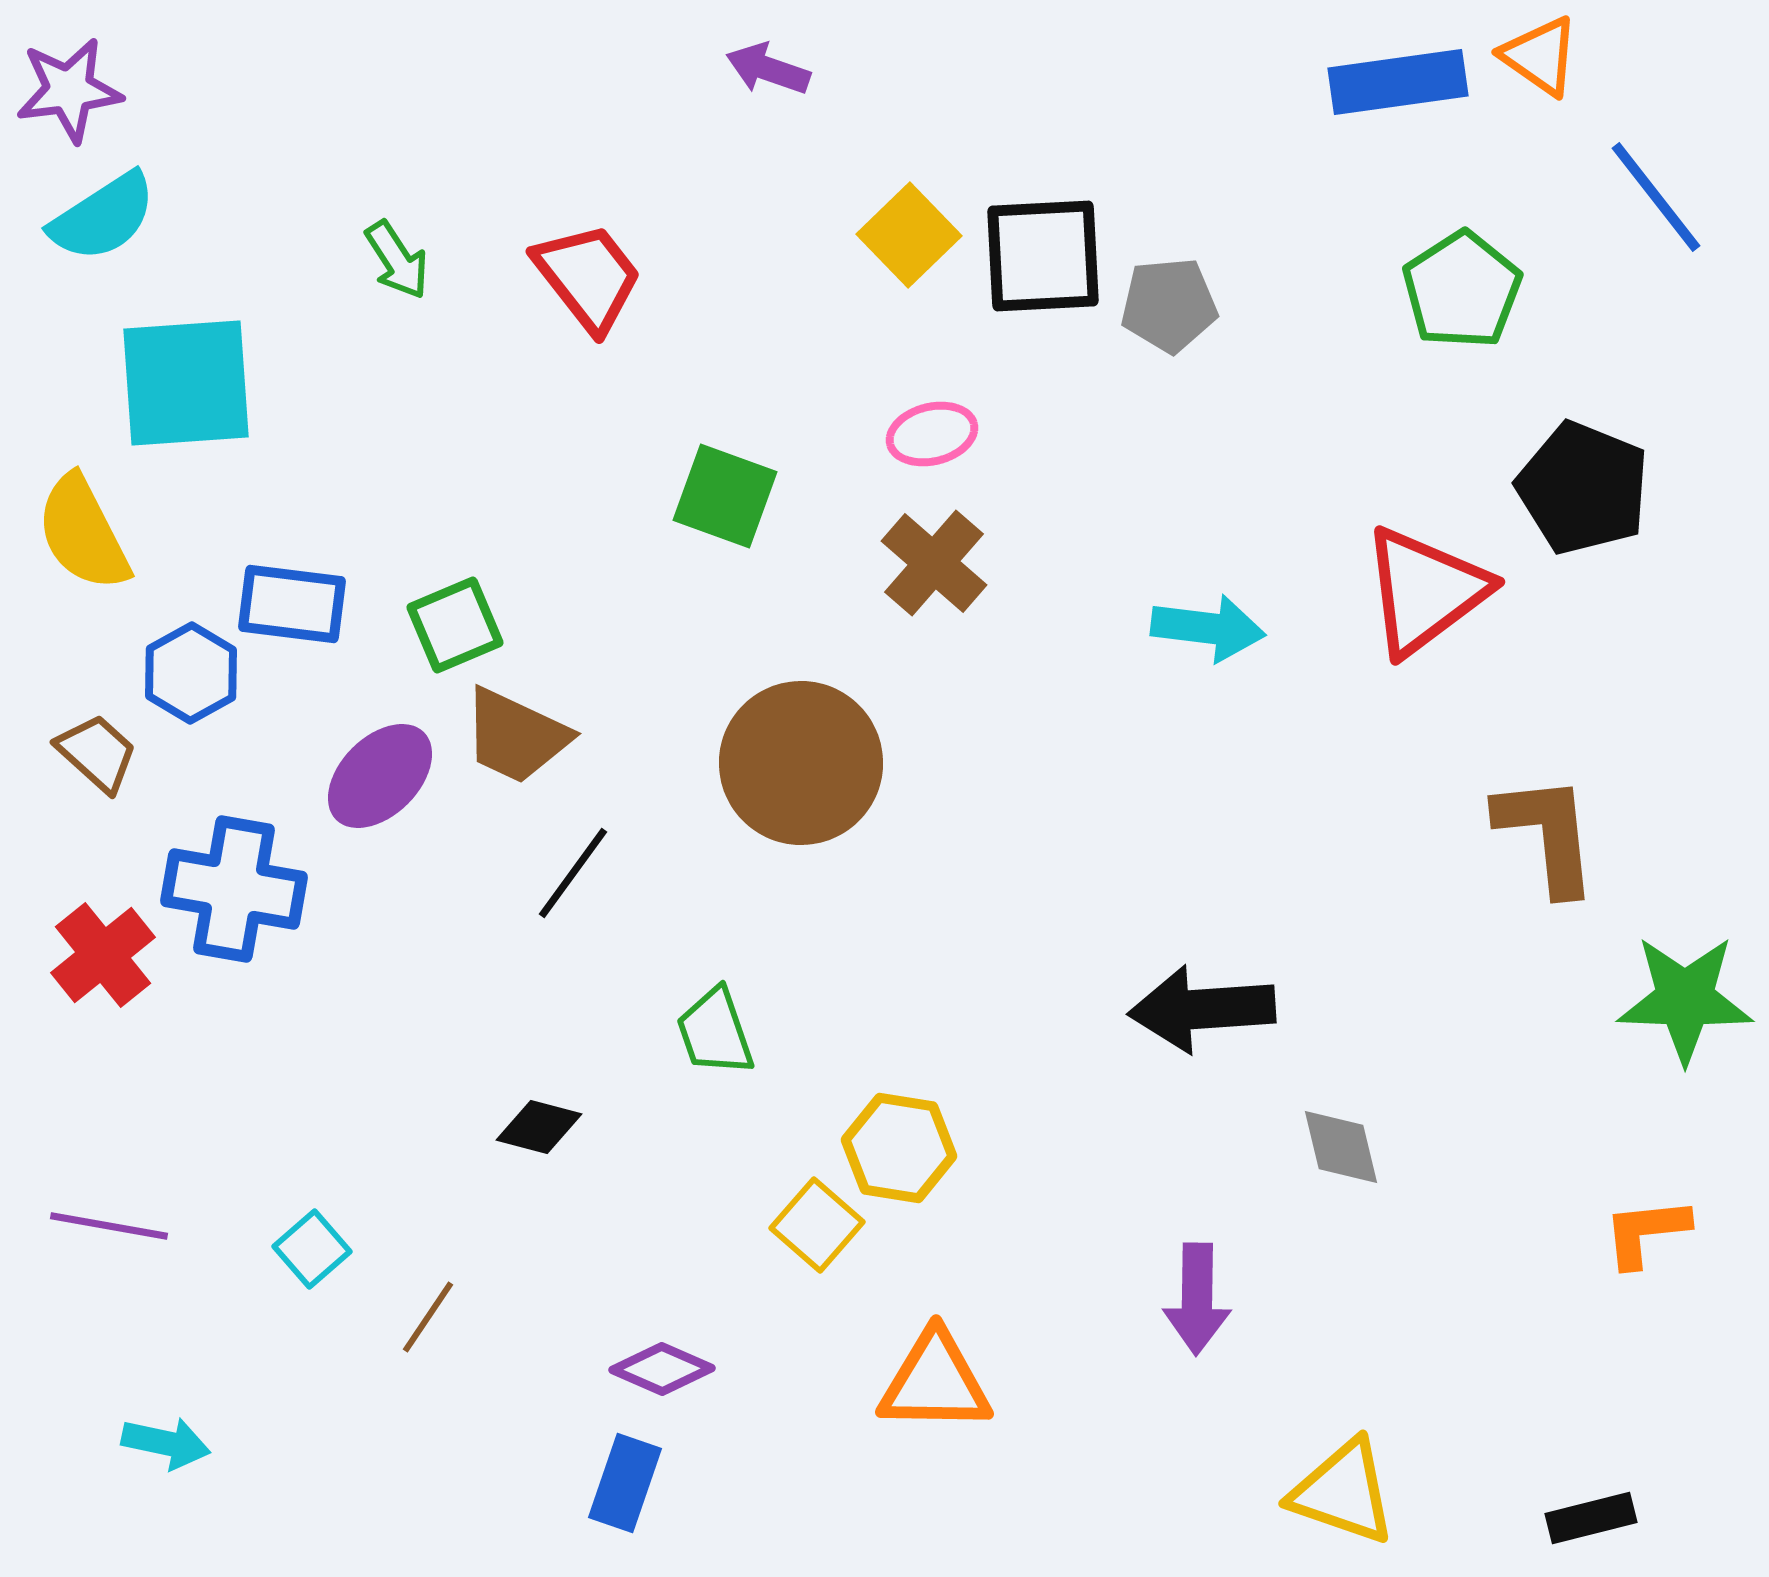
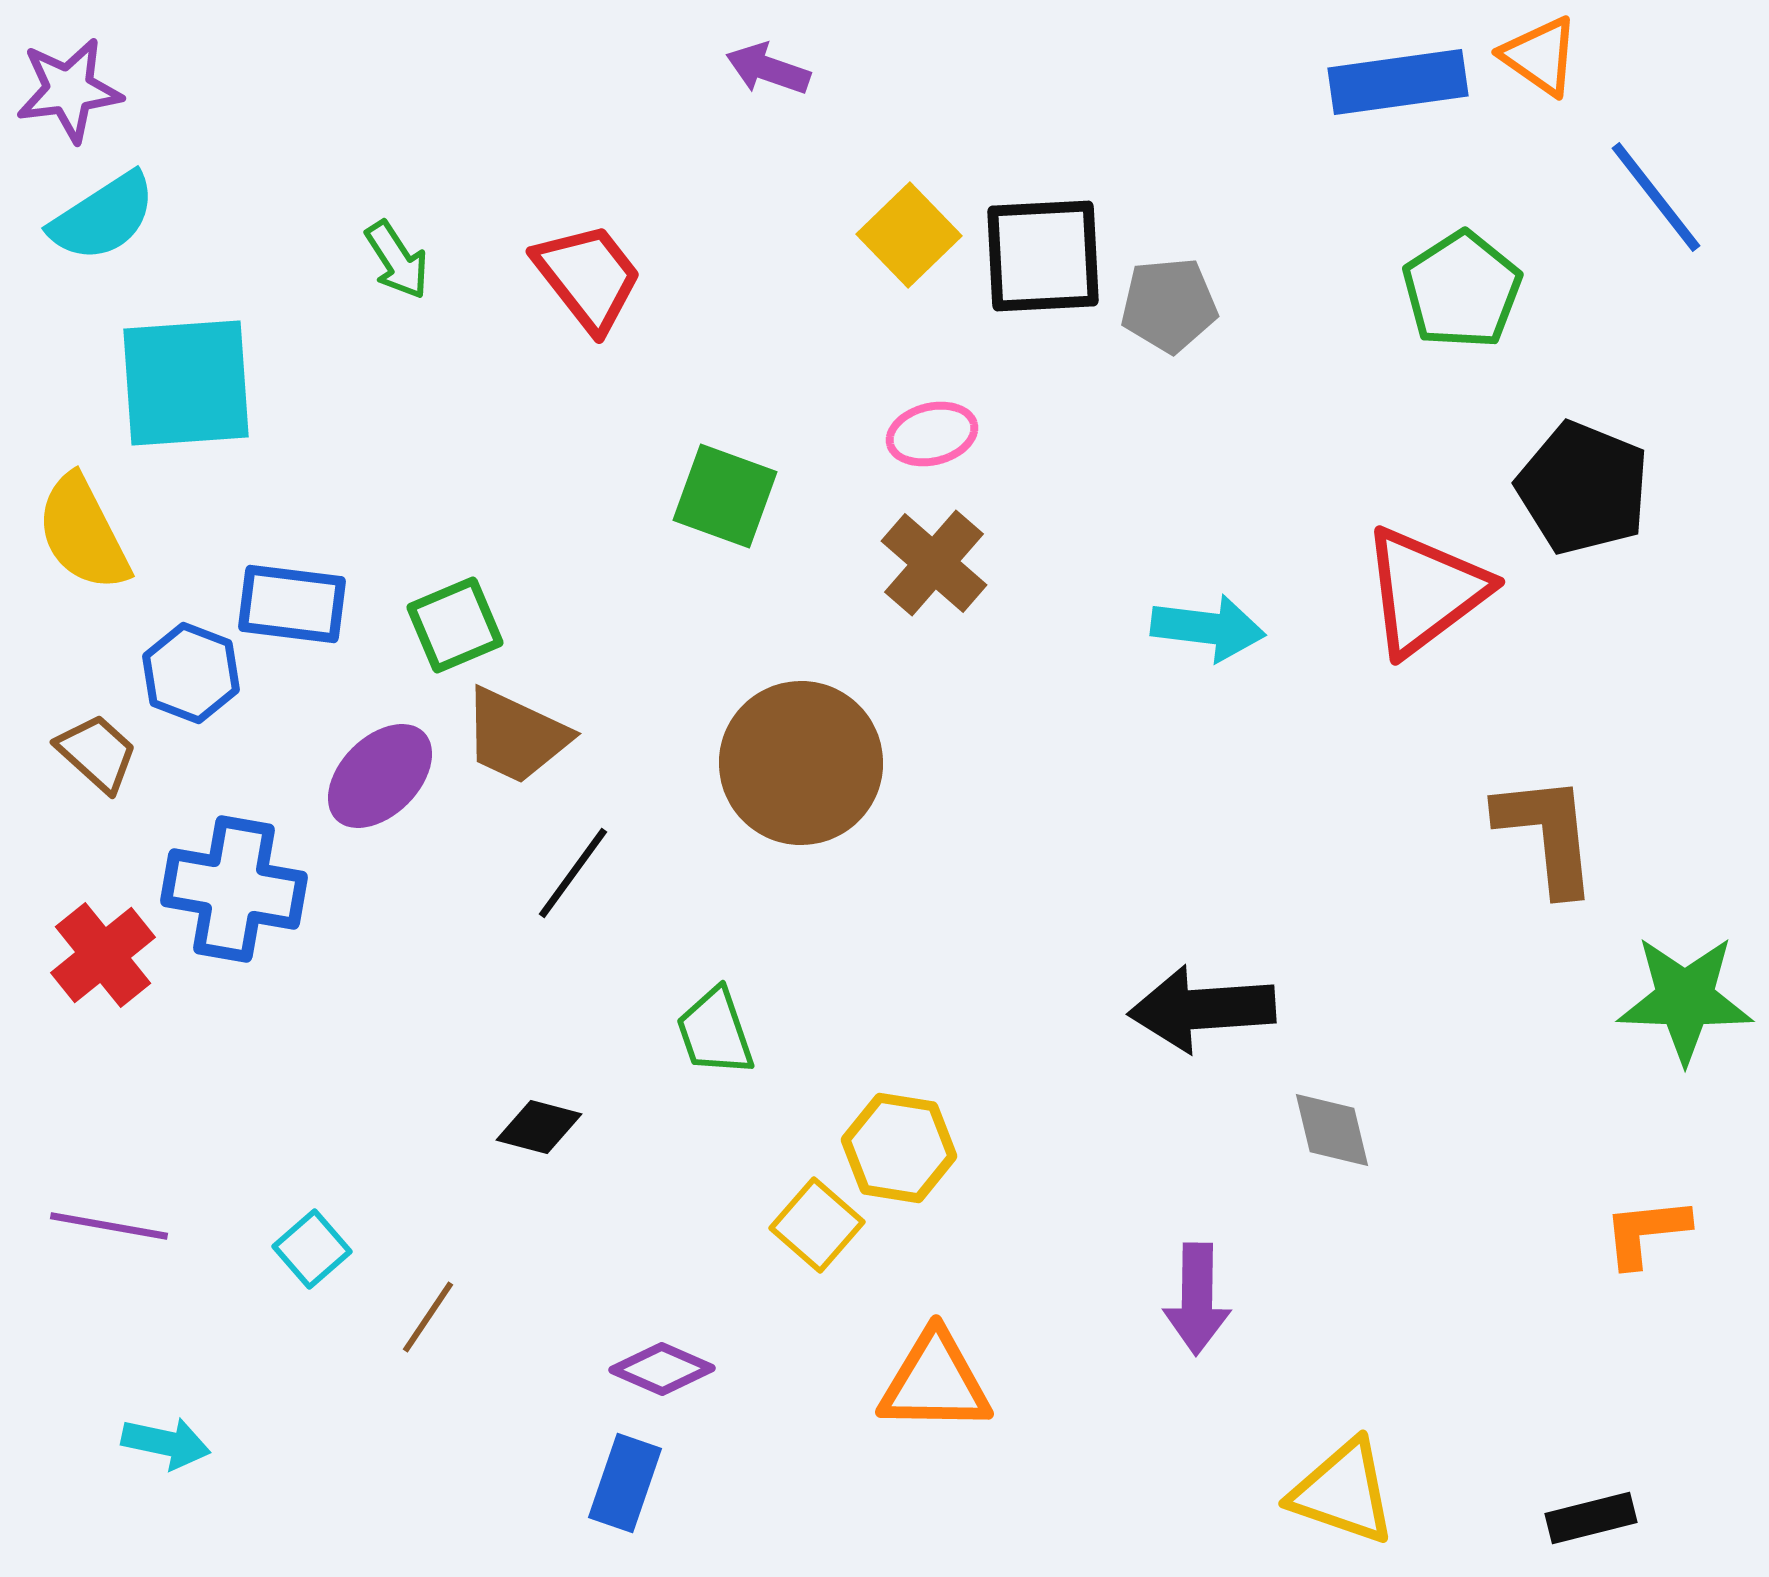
blue hexagon at (191, 673): rotated 10 degrees counterclockwise
gray diamond at (1341, 1147): moved 9 px left, 17 px up
